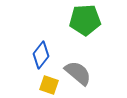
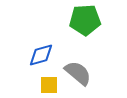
blue diamond: rotated 36 degrees clockwise
yellow square: rotated 18 degrees counterclockwise
